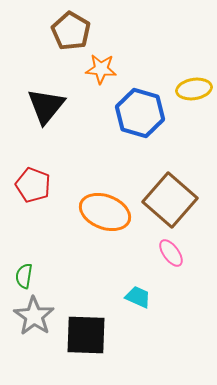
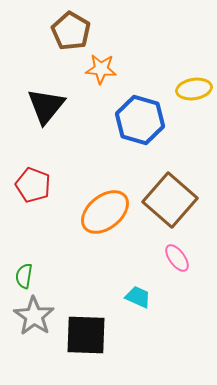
blue hexagon: moved 7 px down
orange ellipse: rotated 60 degrees counterclockwise
pink ellipse: moved 6 px right, 5 px down
